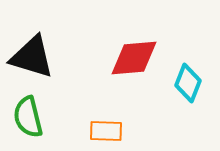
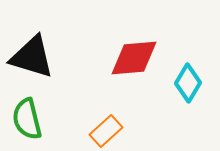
cyan diamond: rotated 9 degrees clockwise
green semicircle: moved 1 px left, 2 px down
orange rectangle: rotated 44 degrees counterclockwise
